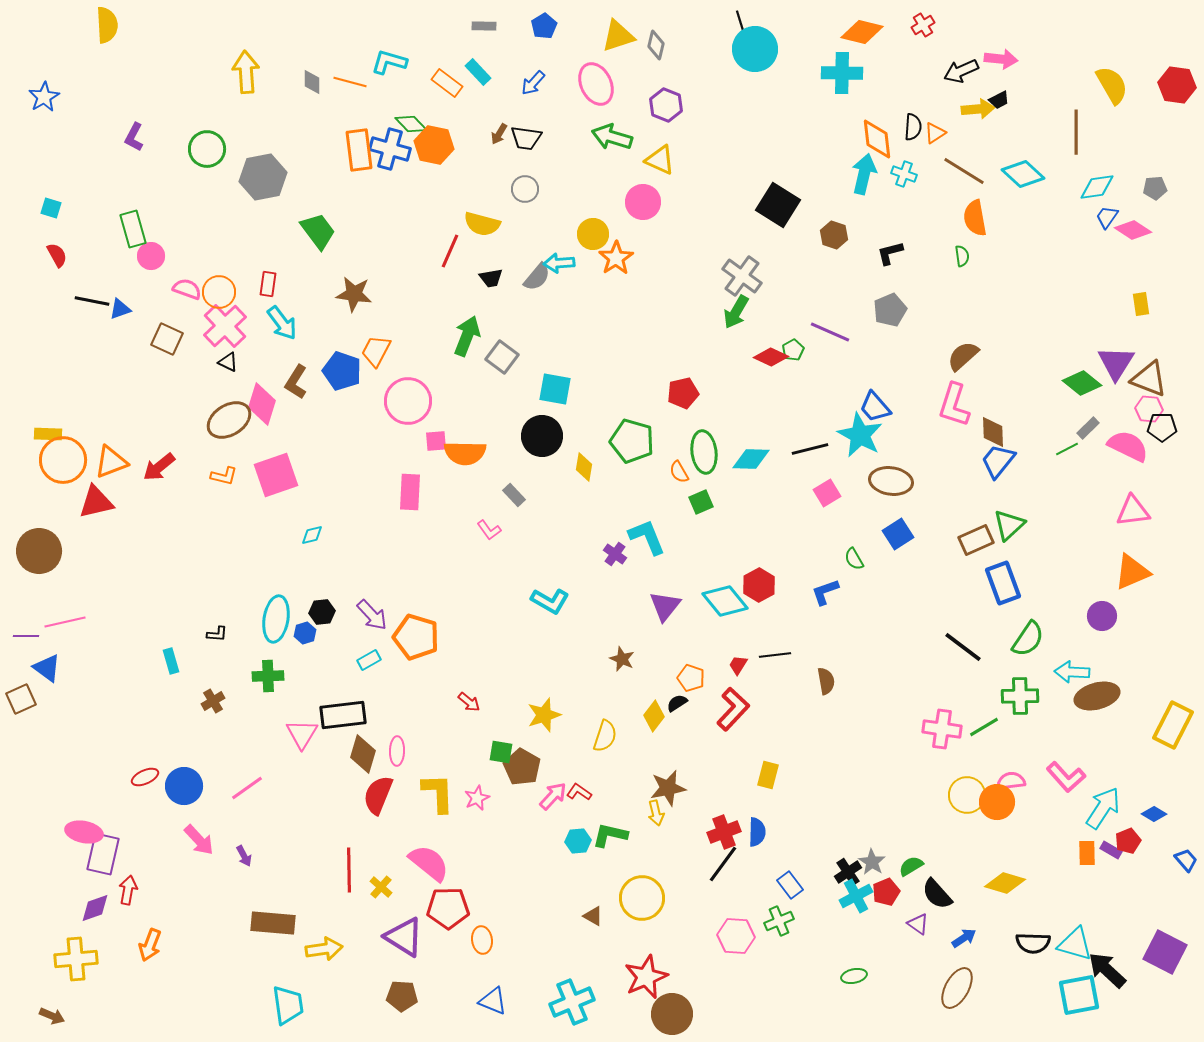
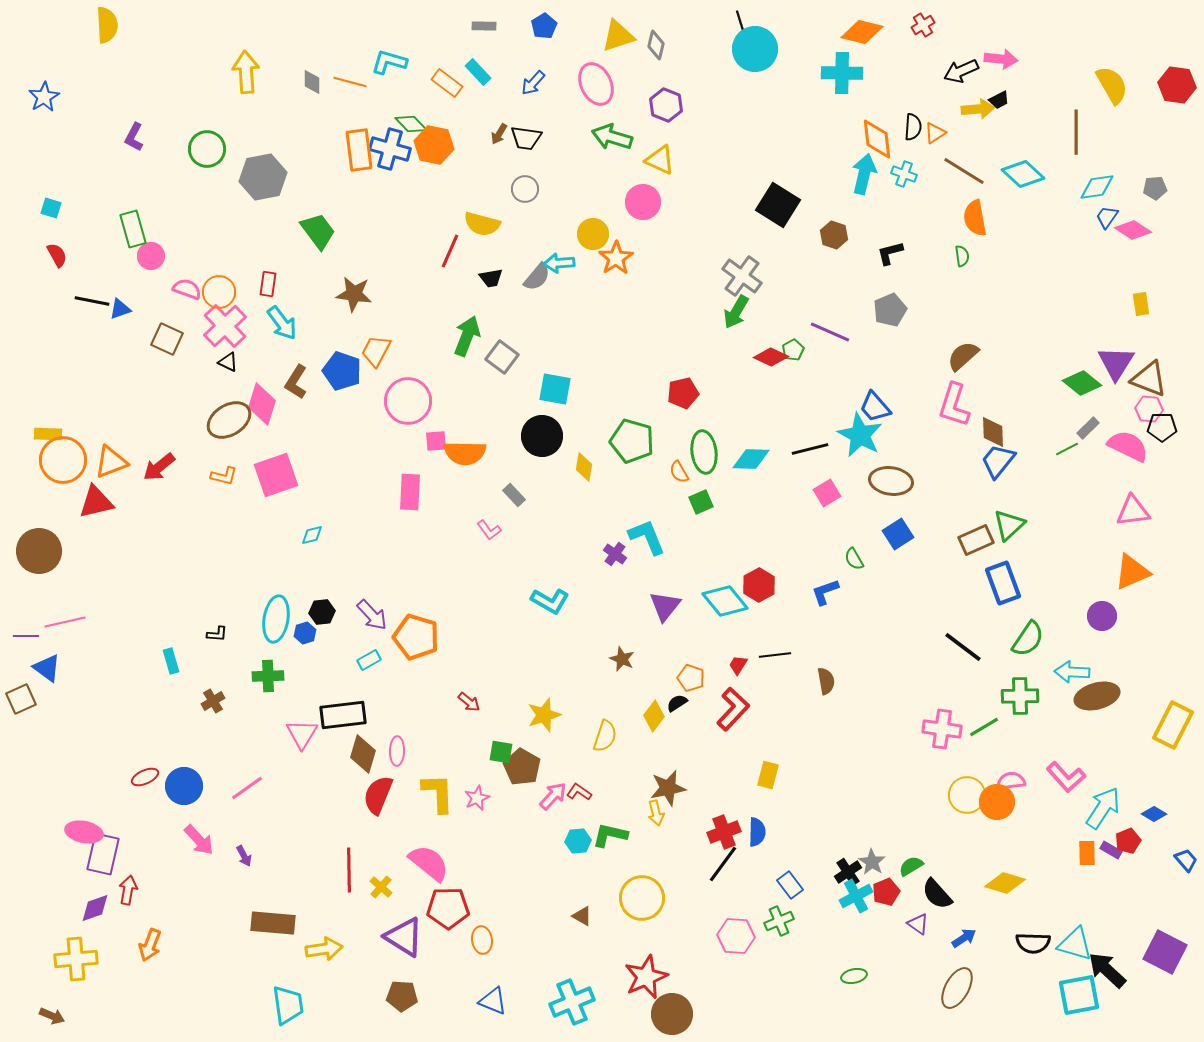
brown triangle at (593, 916): moved 11 px left
